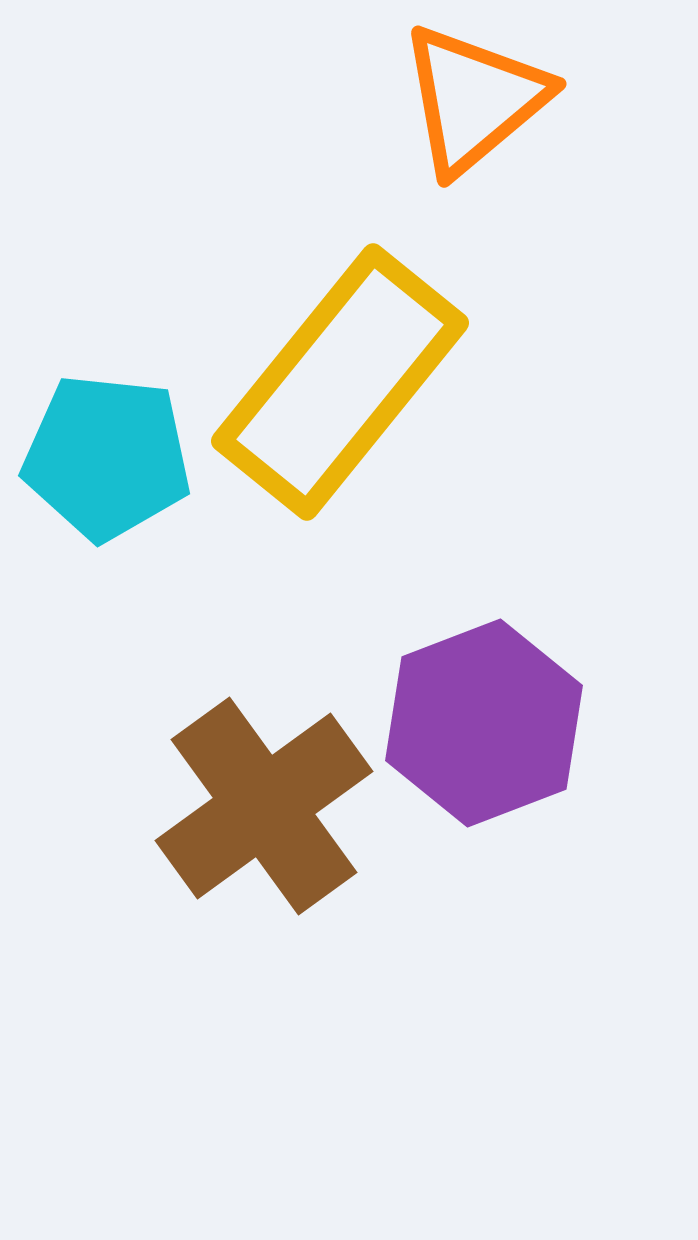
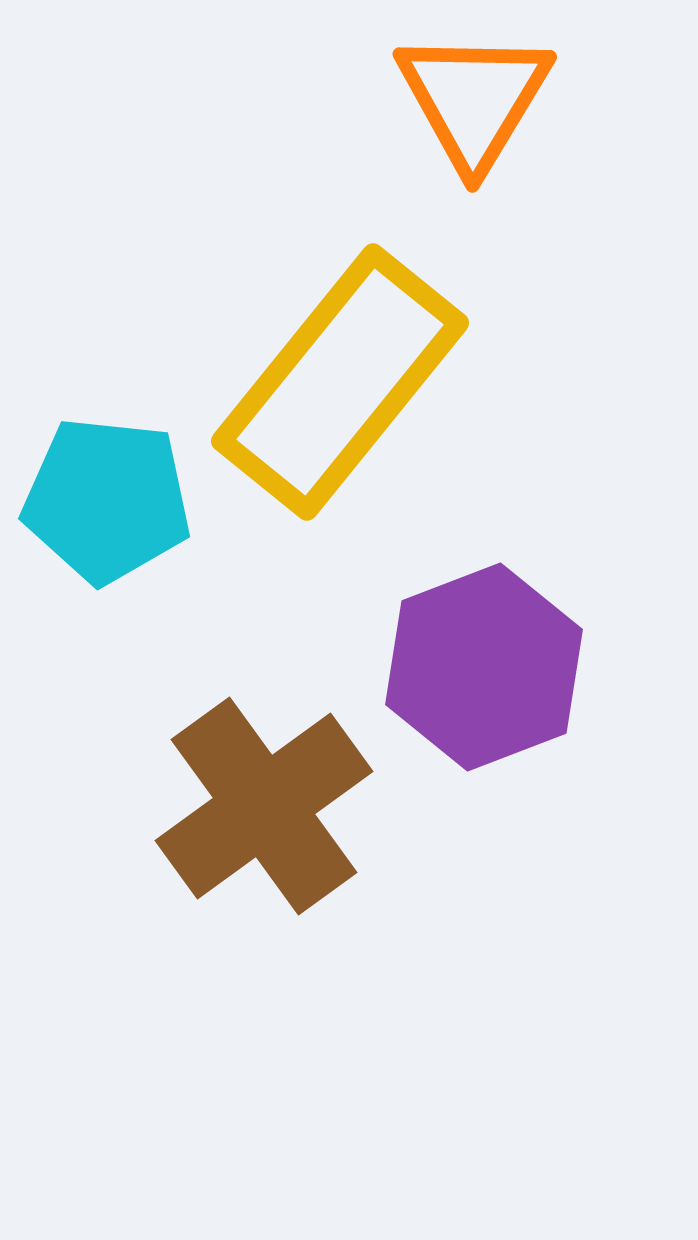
orange triangle: rotated 19 degrees counterclockwise
cyan pentagon: moved 43 px down
purple hexagon: moved 56 px up
